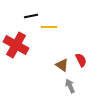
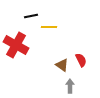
gray arrow: rotated 24 degrees clockwise
